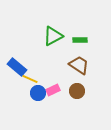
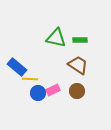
green triangle: moved 3 px right, 2 px down; rotated 40 degrees clockwise
brown trapezoid: moved 1 px left
yellow line: rotated 21 degrees counterclockwise
